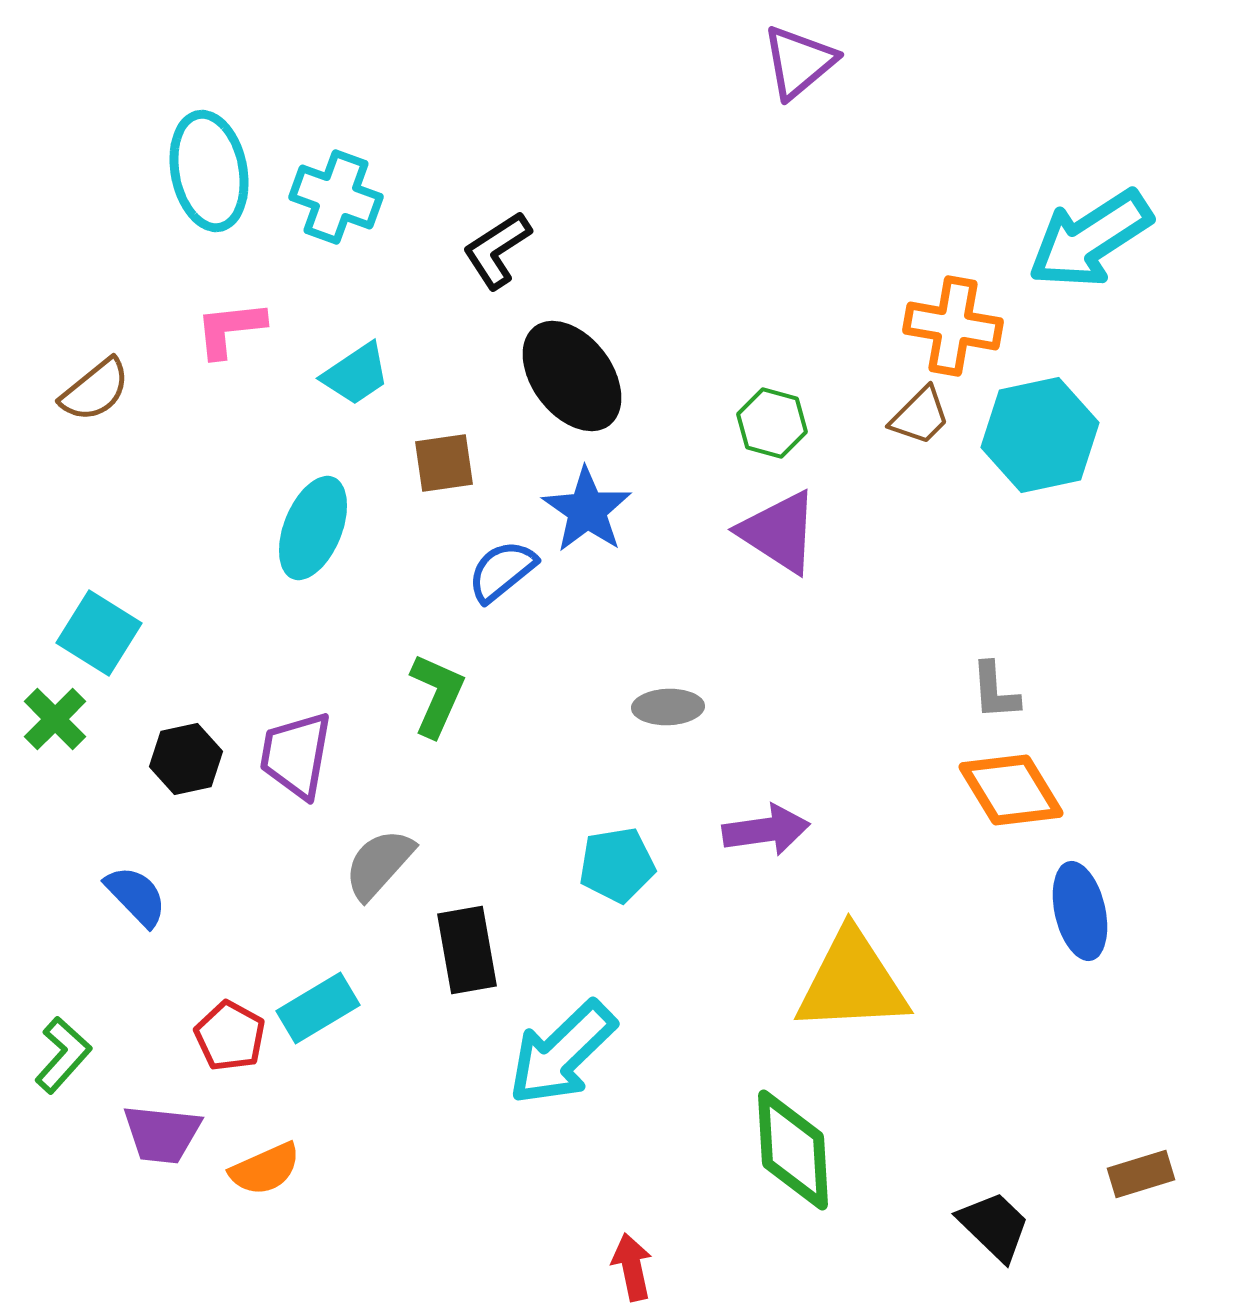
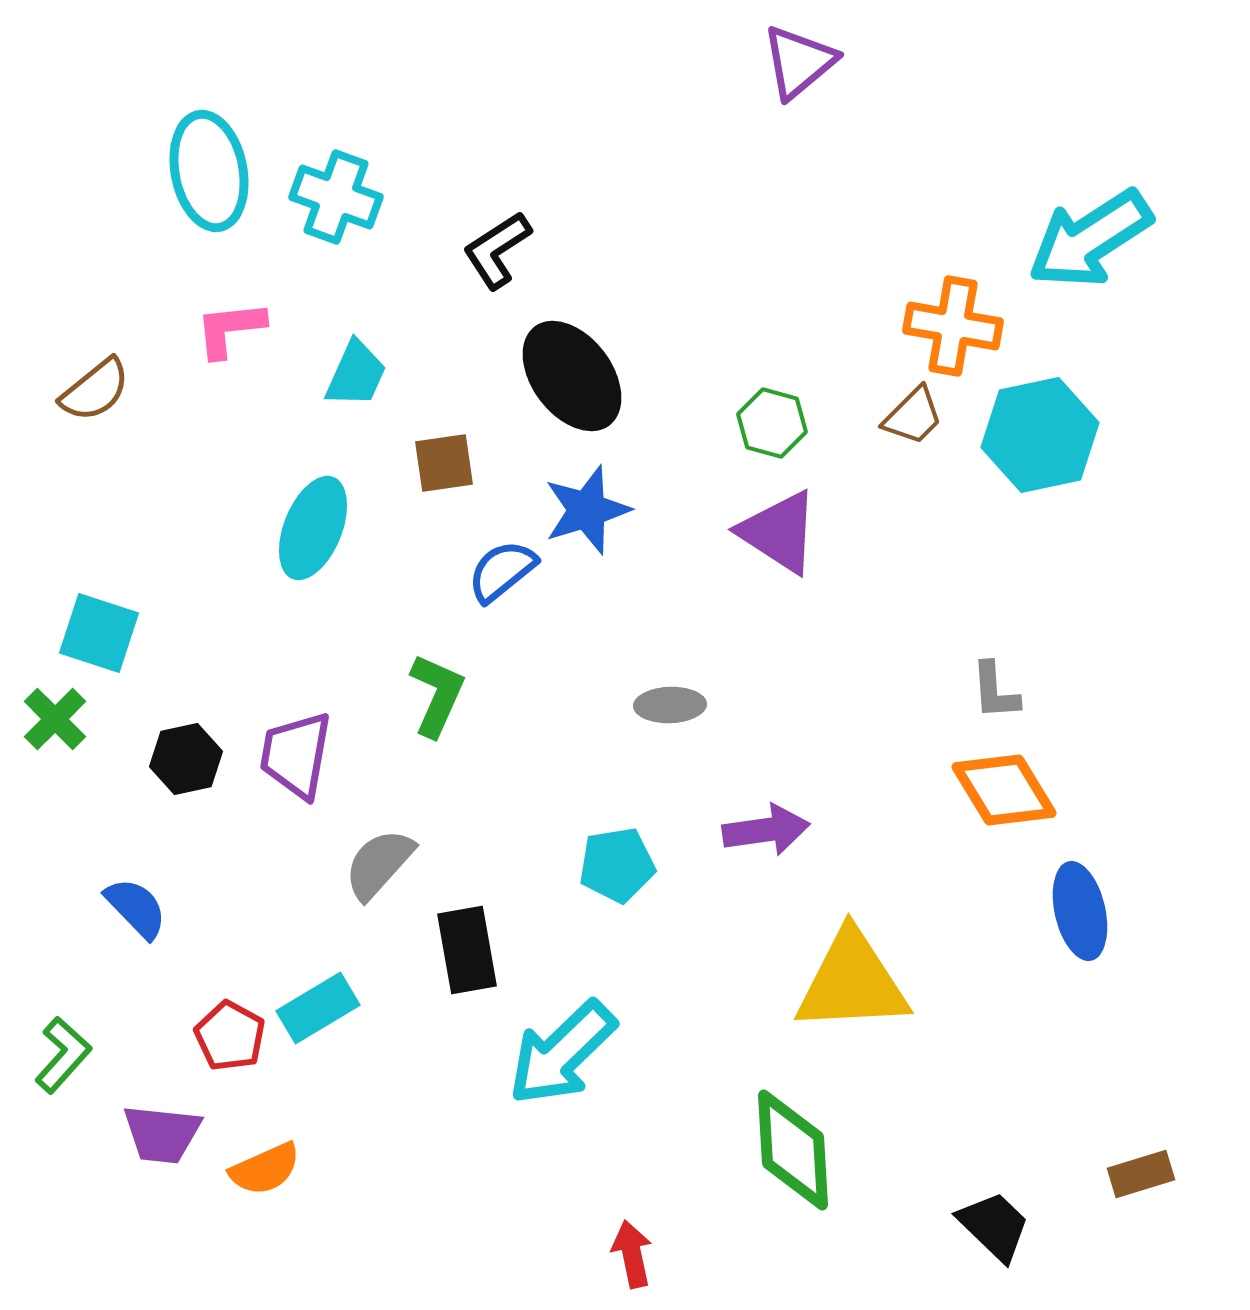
cyan trapezoid at (356, 374): rotated 32 degrees counterclockwise
brown trapezoid at (920, 416): moved 7 px left
blue star at (587, 510): rotated 20 degrees clockwise
cyan square at (99, 633): rotated 14 degrees counterclockwise
gray ellipse at (668, 707): moved 2 px right, 2 px up
orange diamond at (1011, 790): moved 7 px left
blue semicircle at (136, 896): moved 12 px down
red arrow at (632, 1267): moved 13 px up
